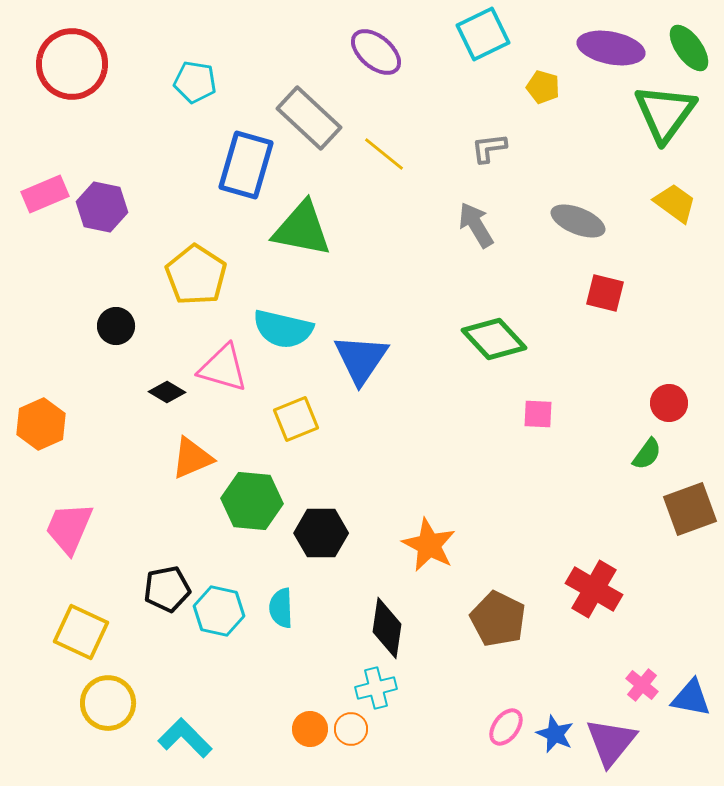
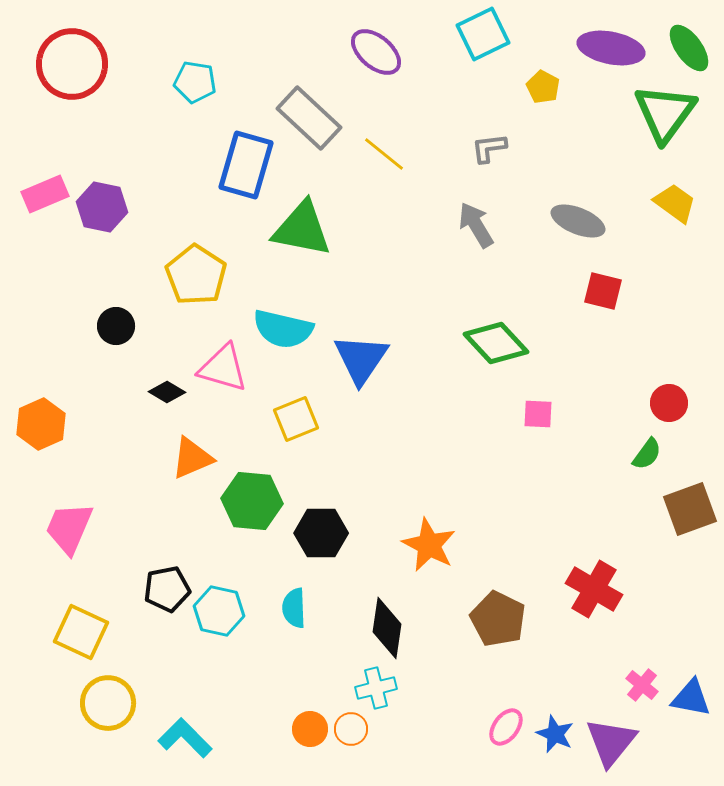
yellow pentagon at (543, 87): rotated 12 degrees clockwise
red square at (605, 293): moved 2 px left, 2 px up
green diamond at (494, 339): moved 2 px right, 4 px down
cyan semicircle at (281, 608): moved 13 px right
